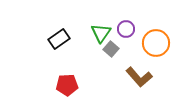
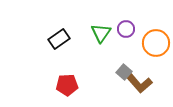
gray square: moved 13 px right, 23 px down
brown L-shape: moved 6 px down
